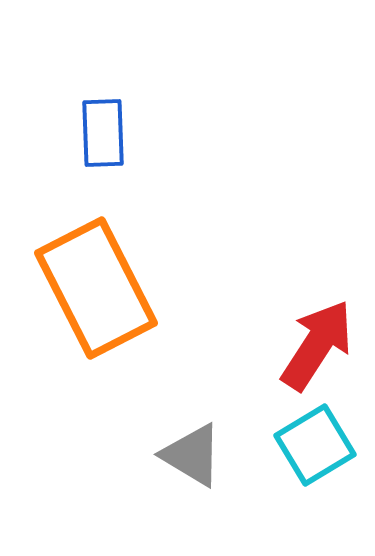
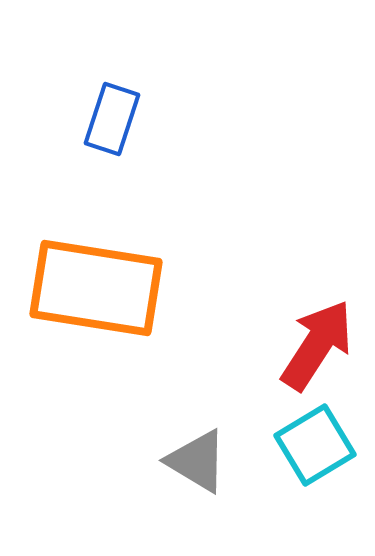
blue rectangle: moved 9 px right, 14 px up; rotated 20 degrees clockwise
orange rectangle: rotated 54 degrees counterclockwise
gray triangle: moved 5 px right, 6 px down
